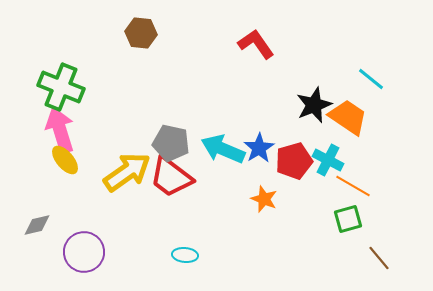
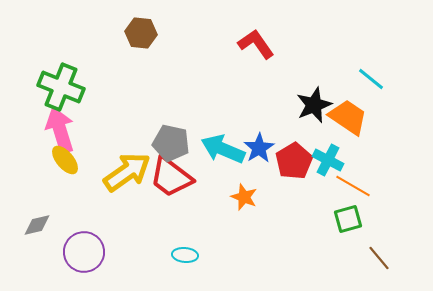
red pentagon: rotated 15 degrees counterclockwise
orange star: moved 20 px left, 2 px up
